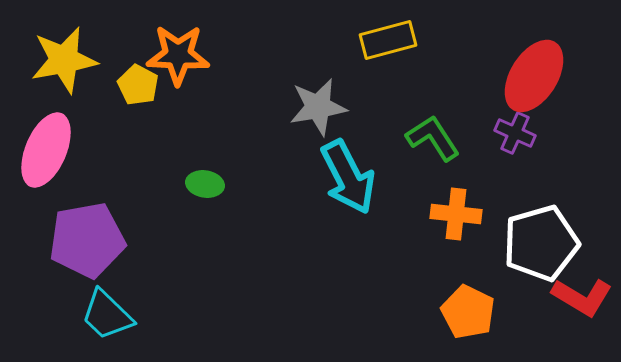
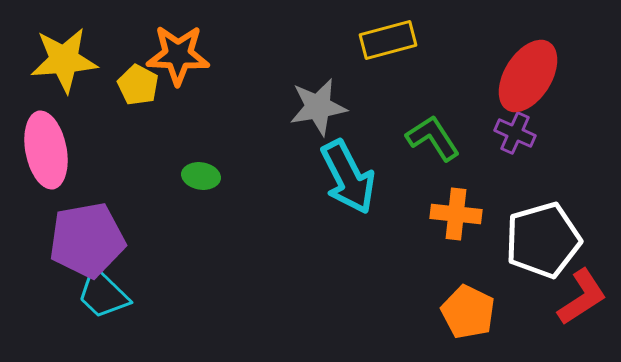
yellow star: rotated 6 degrees clockwise
red ellipse: moved 6 px left
pink ellipse: rotated 34 degrees counterclockwise
green ellipse: moved 4 px left, 8 px up
white pentagon: moved 2 px right, 3 px up
red L-shape: rotated 64 degrees counterclockwise
cyan trapezoid: moved 4 px left, 21 px up
